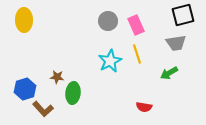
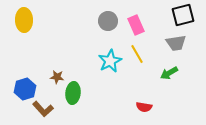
yellow line: rotated 12 degrees counterclockwise
